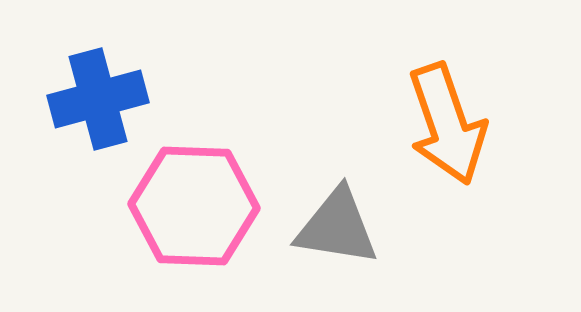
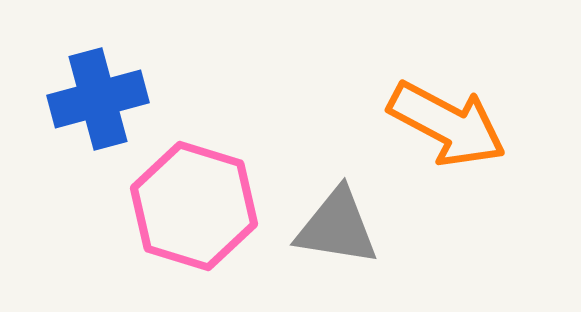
orange arrow: rotated 43 degrees counterclockwise
pink hexagon: rotated 15 degrees clockwise
